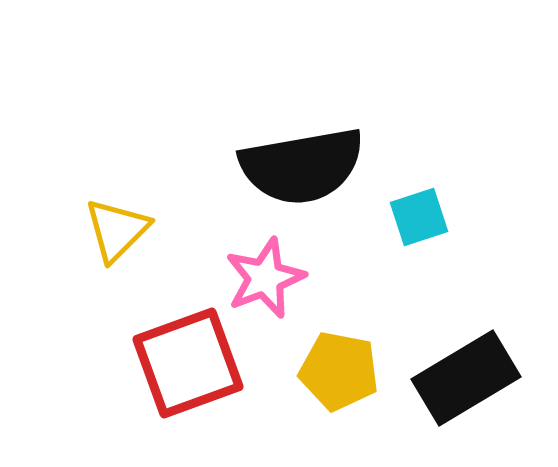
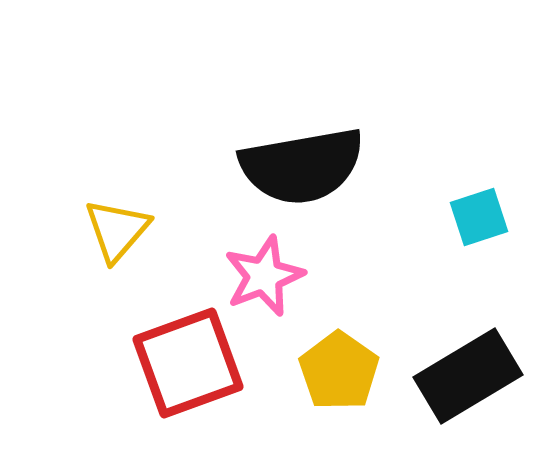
cyan square: moved 60 px right
yellow triangle: rotated 4 degrees counterclockwise
pink star: moved 1 px left, 2 px up
yellow pentagon: rotated 24 degrees clockwise
black rectangle: moved 2 px right, 2 px up
